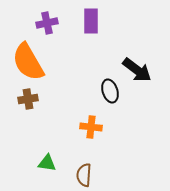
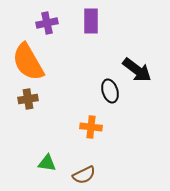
brown semicircle: rotated 120 degrees counterclockwise
